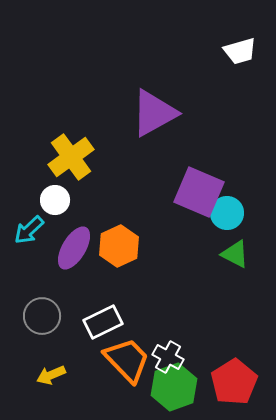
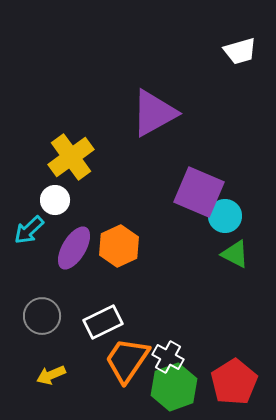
cyan circle: moved 2 px left, 3 px down
orange trapezoid: rotated 102 degrees counterclockwise
